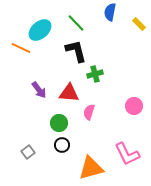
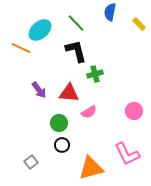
pink circle: moved 5 px down
pink semicircle: rotated 140 degrees counterclockwise
gray square: moved 3 px right, 10 px down
